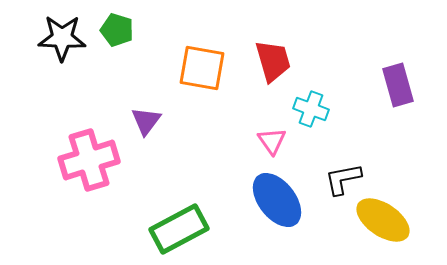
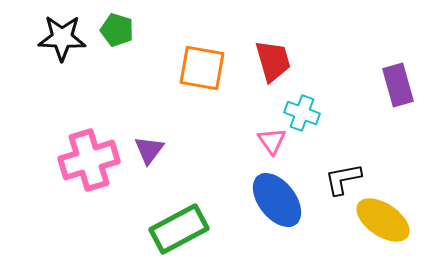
cyan cross: moved 9 px left, 4 px down
purple triangle: moved 3 px right, 29 px down
